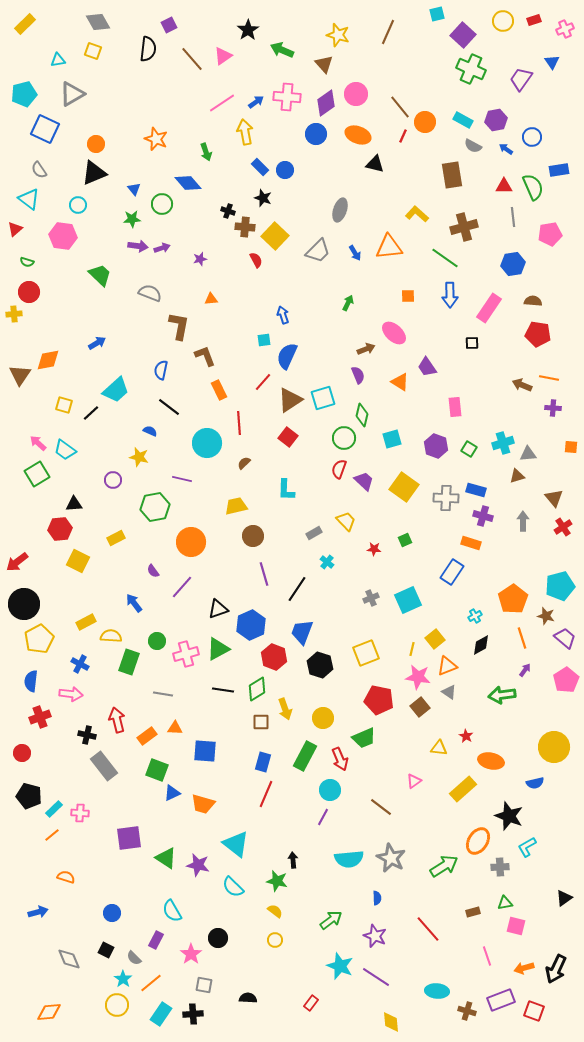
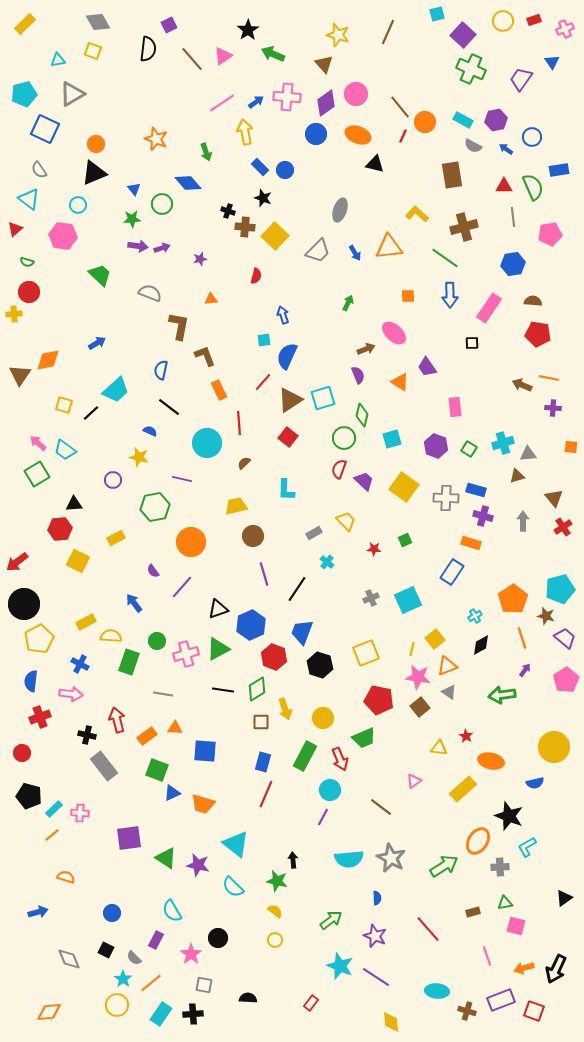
green arrow at (282, 50): moved 9 px left, 4 px down
red semicircle at (256, 260): moved 16 px down; rotated 42 degrees clockwise
cyan pentagon at (560, 586): moved 3 px down
